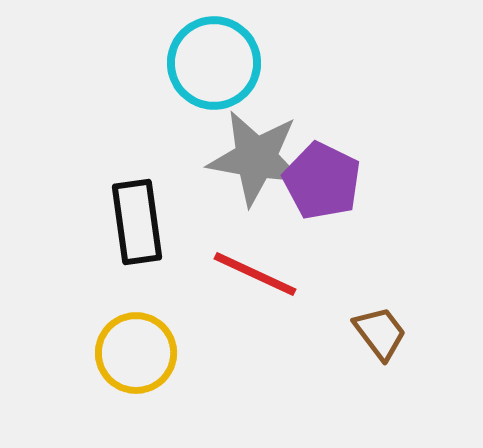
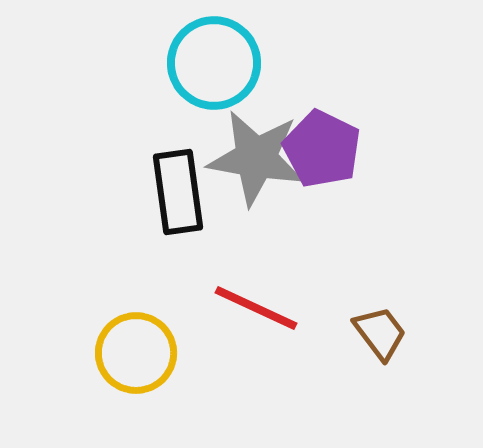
purple pentagon: moved 32 px up
black rectangle: moved 41 px right, 30 px up
red line: moved 1 px right, 34 px down
